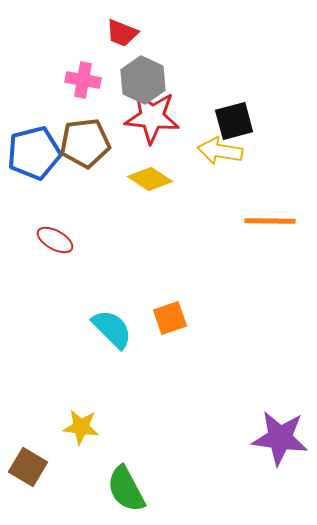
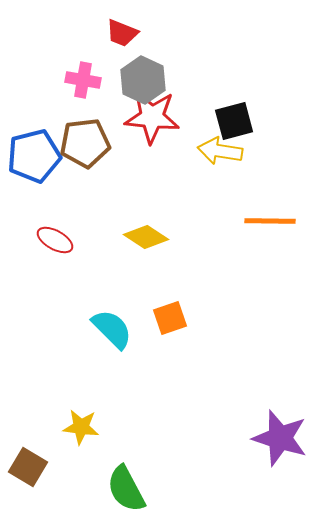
blue pentagon: moved 3 px down
yellow diamond: moved 4 px left, 58 px down
purple star: rotated 10 degrees clockwise
